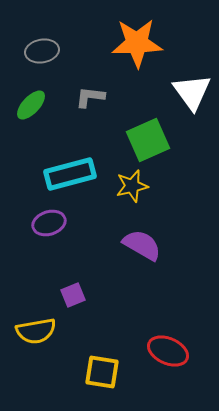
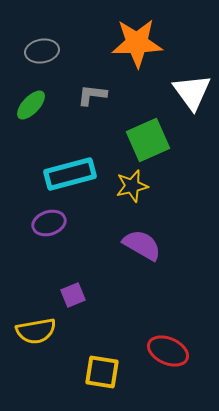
gray L-shape: moved 2 px right, 2 px up
